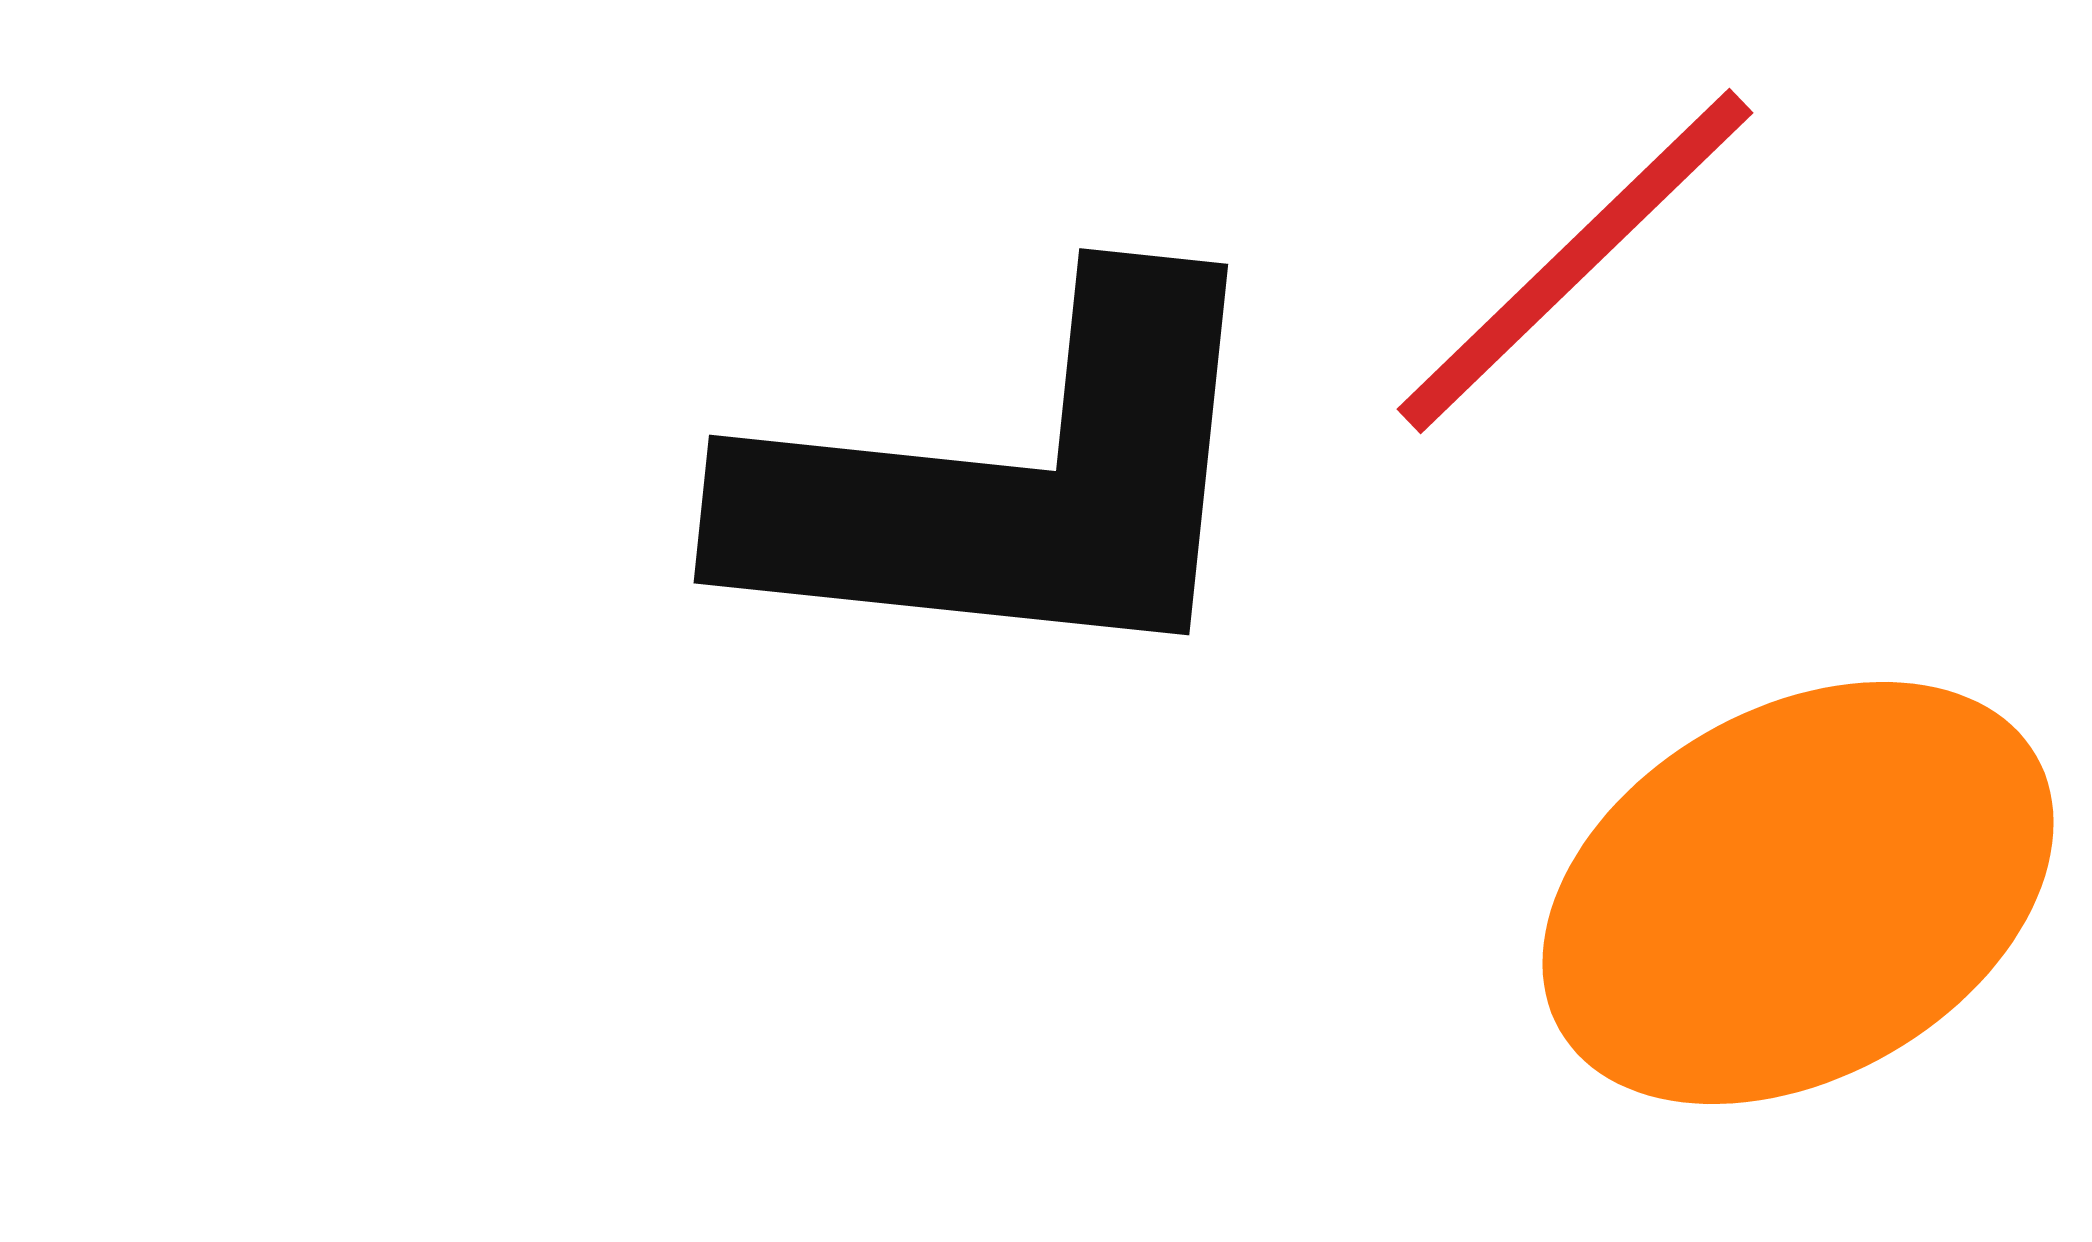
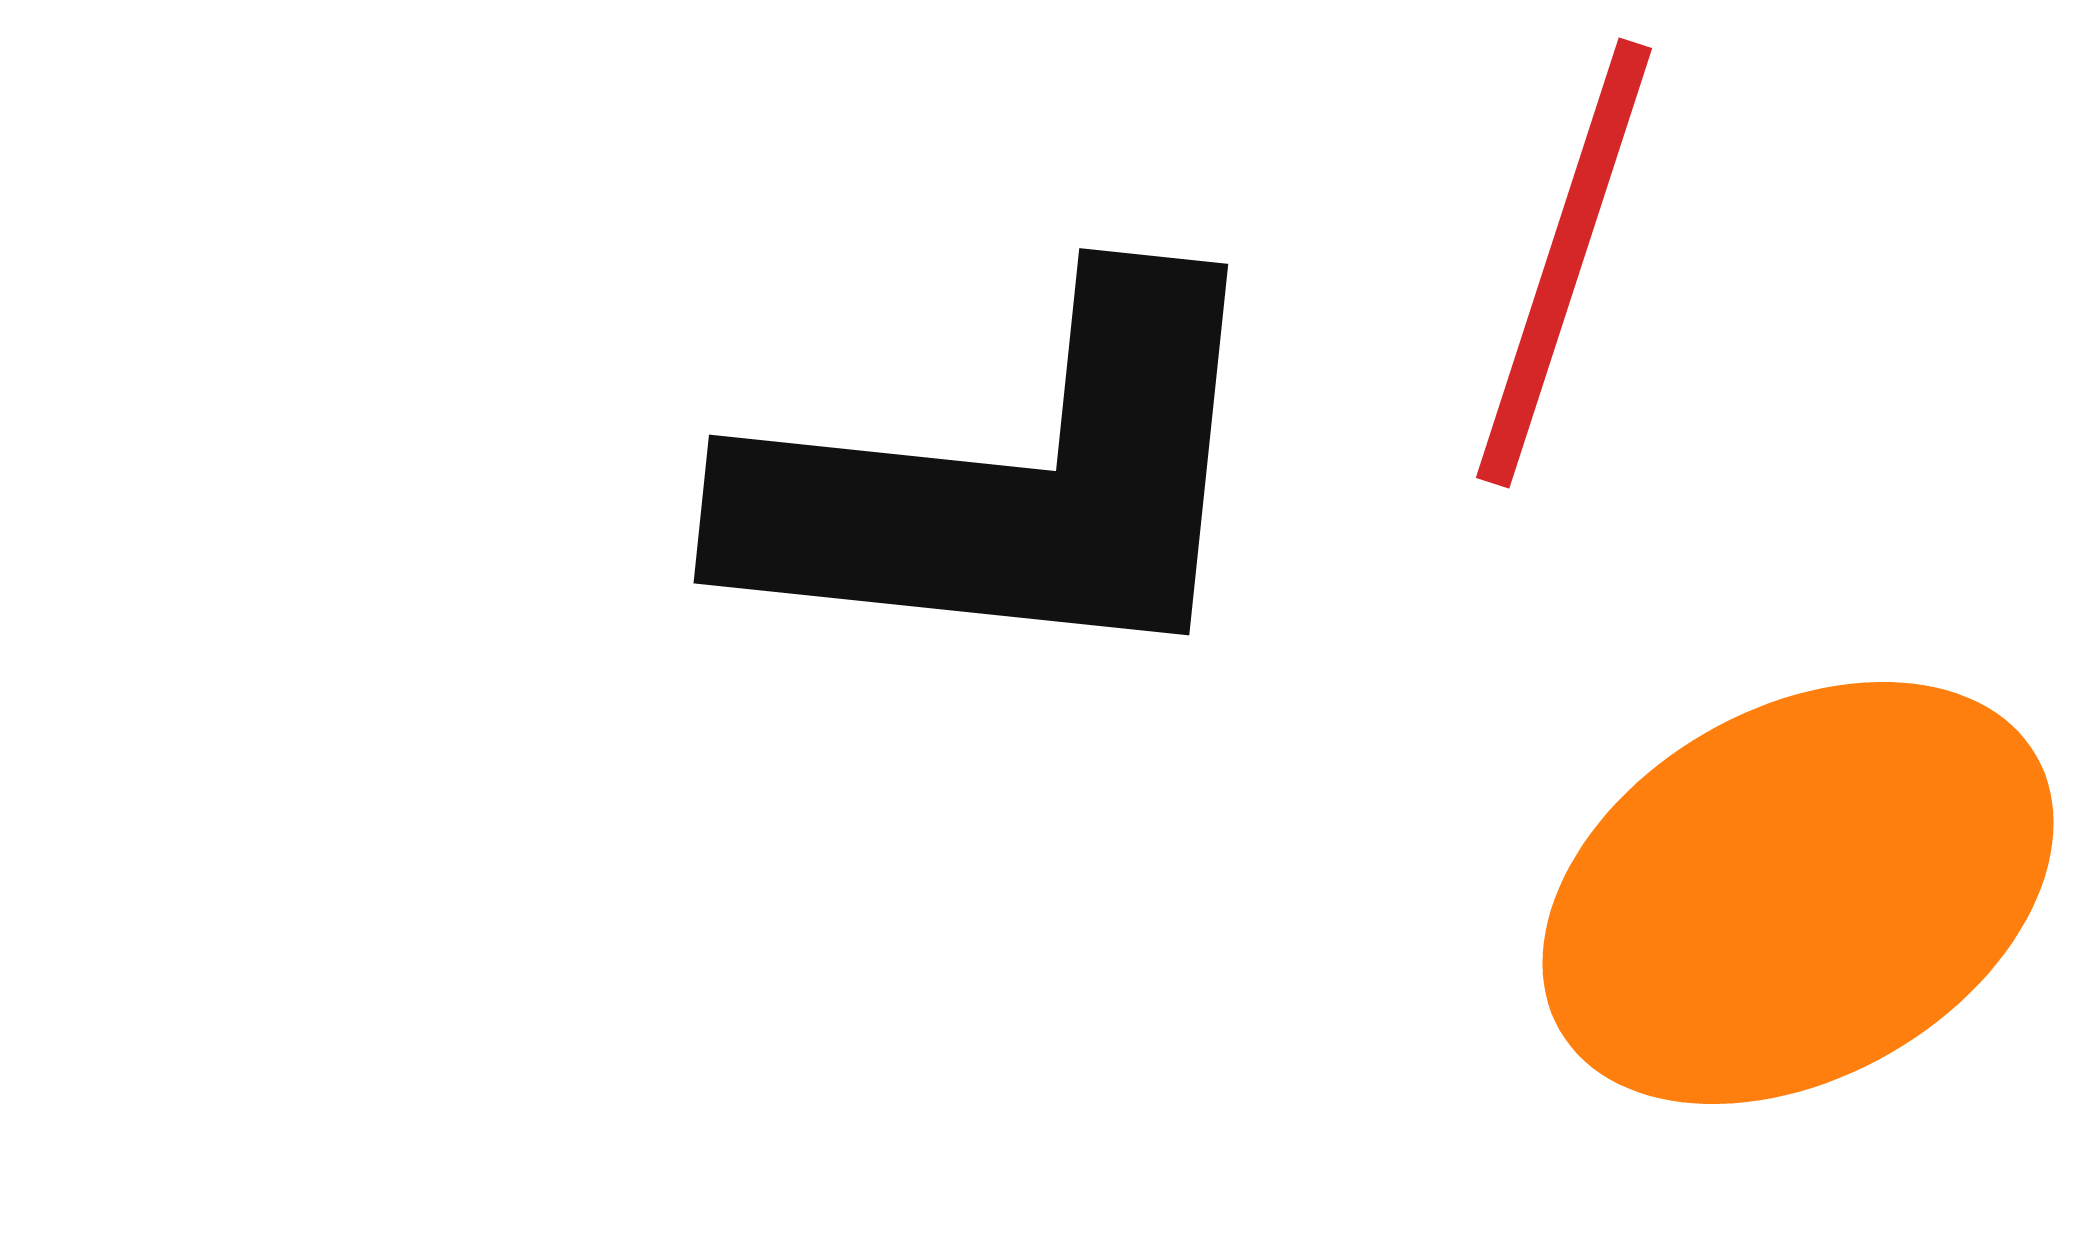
red line: moved 11 px left, 2 px down; rotated 28 degrees counterclockwise
